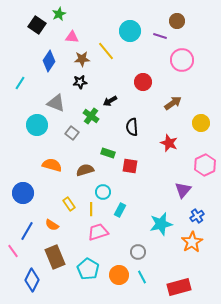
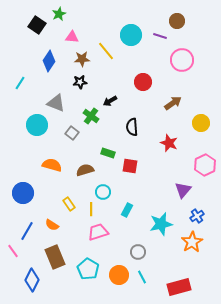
cyan circle at (130, 31): moved 1 px right, 4 px down
cyan rectangle at (120, 210): moved 7 px right
